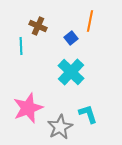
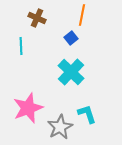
orange line: moved 8 px left, 6 px up
brown cross: moved 1 px left, 8 px up
cyan L-shape: moved 1 px left
